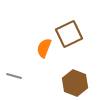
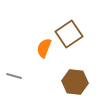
brown square: rotated 8 degrees counterclockwise
brown hexagon: moved 1 px up; rotated 15 degrees counterclockwise
